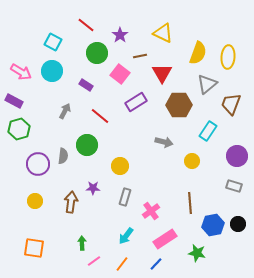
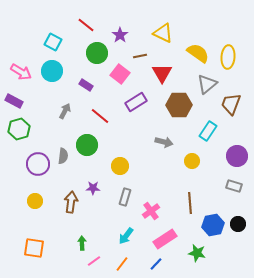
yellow semicircle at (198, 53): rotated 75 degrees counterclockwise
